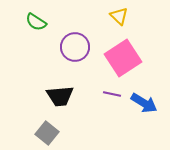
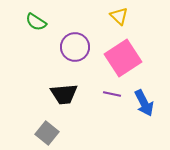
black trapezoid: moved 4 px right, 2 px up
blue arrow: rotated 32 degrees clockwise
